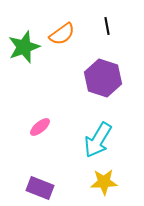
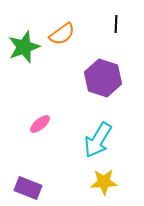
black line: moved 9 px right, 2 px up; rotated 12 degrees clockwise
pink ellipse: moved 3 px up
purple rectangle: moved 12 px left
